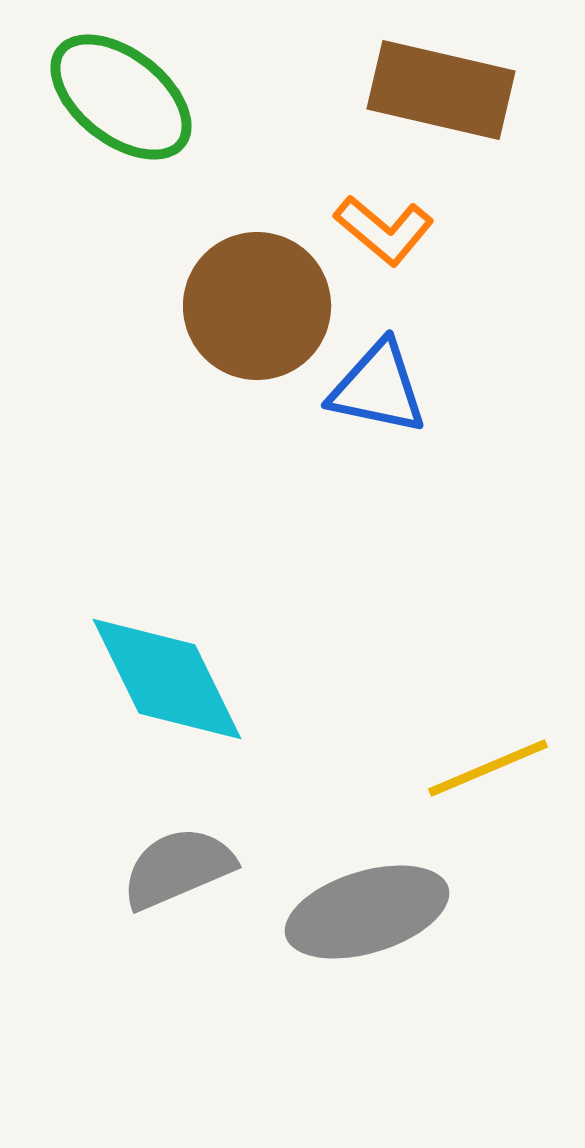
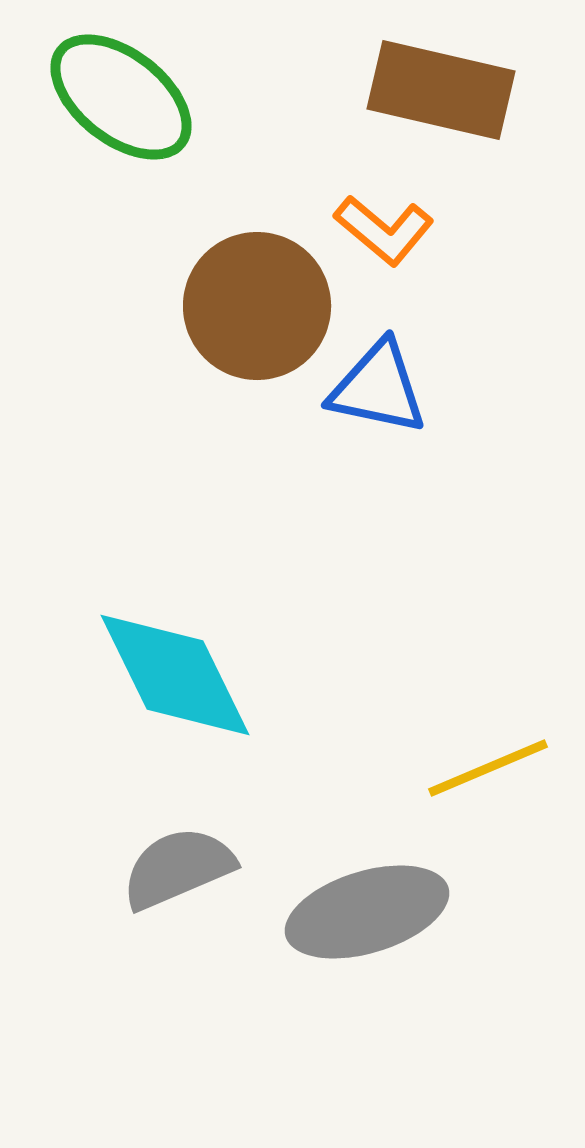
cyan diamond: moved 8 px right, 4 px up
